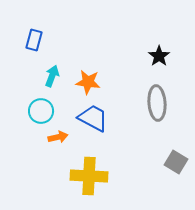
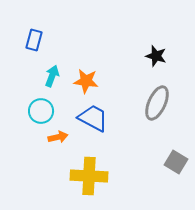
black star: moved 3 px left; rotated 20 degrees counterclockwise
orange star: moved 2 px left, 1 px up
gray ellipse: rotated 28 degrees clockwise
